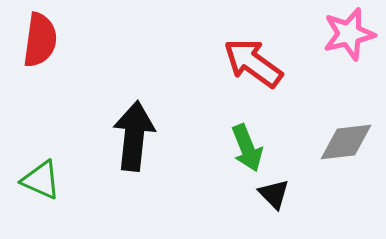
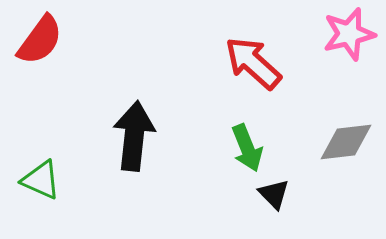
red semicircle: rotated 28 degrees clockwise
red arrow: rotated 6 degrees clockwise
